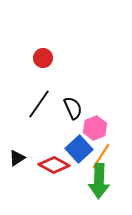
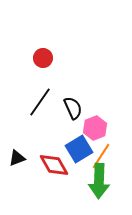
black line: moved 1 px right, 2 px up
blue square: rotated 12 degrees clockwise
black triangle: rotated 12 degrees clockwise
red diamond: rotated 32 degrees clockwise
